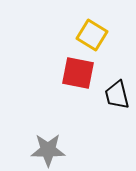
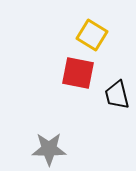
gray star: moved 1 px right, 1 px up
